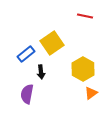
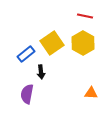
yellow hexagon: moved 26 px up
orange triangle: rotated 40 degrees clockwise
